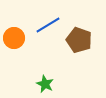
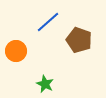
blue line: moved 3 px up; rotated 10 degrees counterclockwise
orange circle: moved 2 px right, 13 px down
